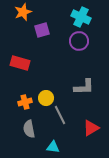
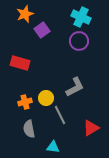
orange star: moved 2 px right, 2 px down
purple square: rotated 21 degrees counterclockwise
gray L-shape: moved 9 px left; rotated 25 degrees counterclockwise
